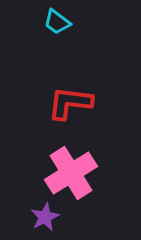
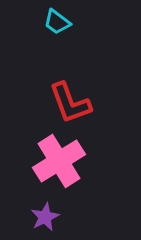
red L-shape: rotated 117 degrees counterclockwise
pink cross: moved 12 px left, 12 px up
